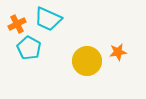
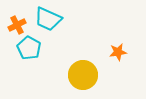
orange cross: moved 1 px down
yellow circle: moved 4 px left, 14 px down
